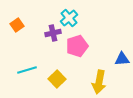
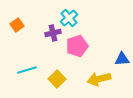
yellow arrow: moved 3 px up; rotated 65 degrees clockwise
